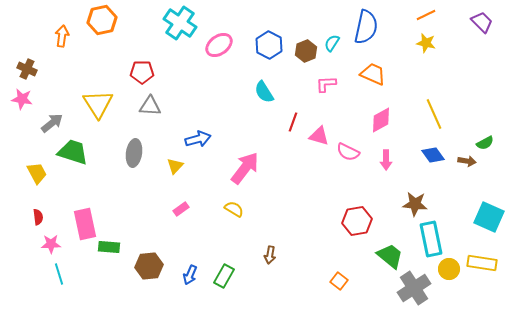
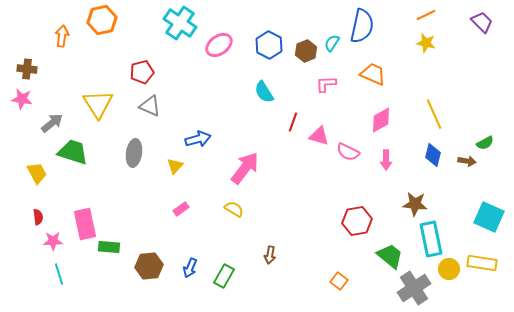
blue semicircle at (366, 27): moved 4 px left, 1 px up
brown cross at (27, 69): rotated 18 degrees counterclockwise
red pentagon at (142, 72): rotated 15 degrees counterclockwise
gray triangle at (150, 106): rotated 20 degrees clockwise
blue diamond at (433, 155): rotated 50 degrees clockwise
pink star at (51, 244): moved 2 px right, 3 px up
blue arrow at (190, 275): moved 7 px up
